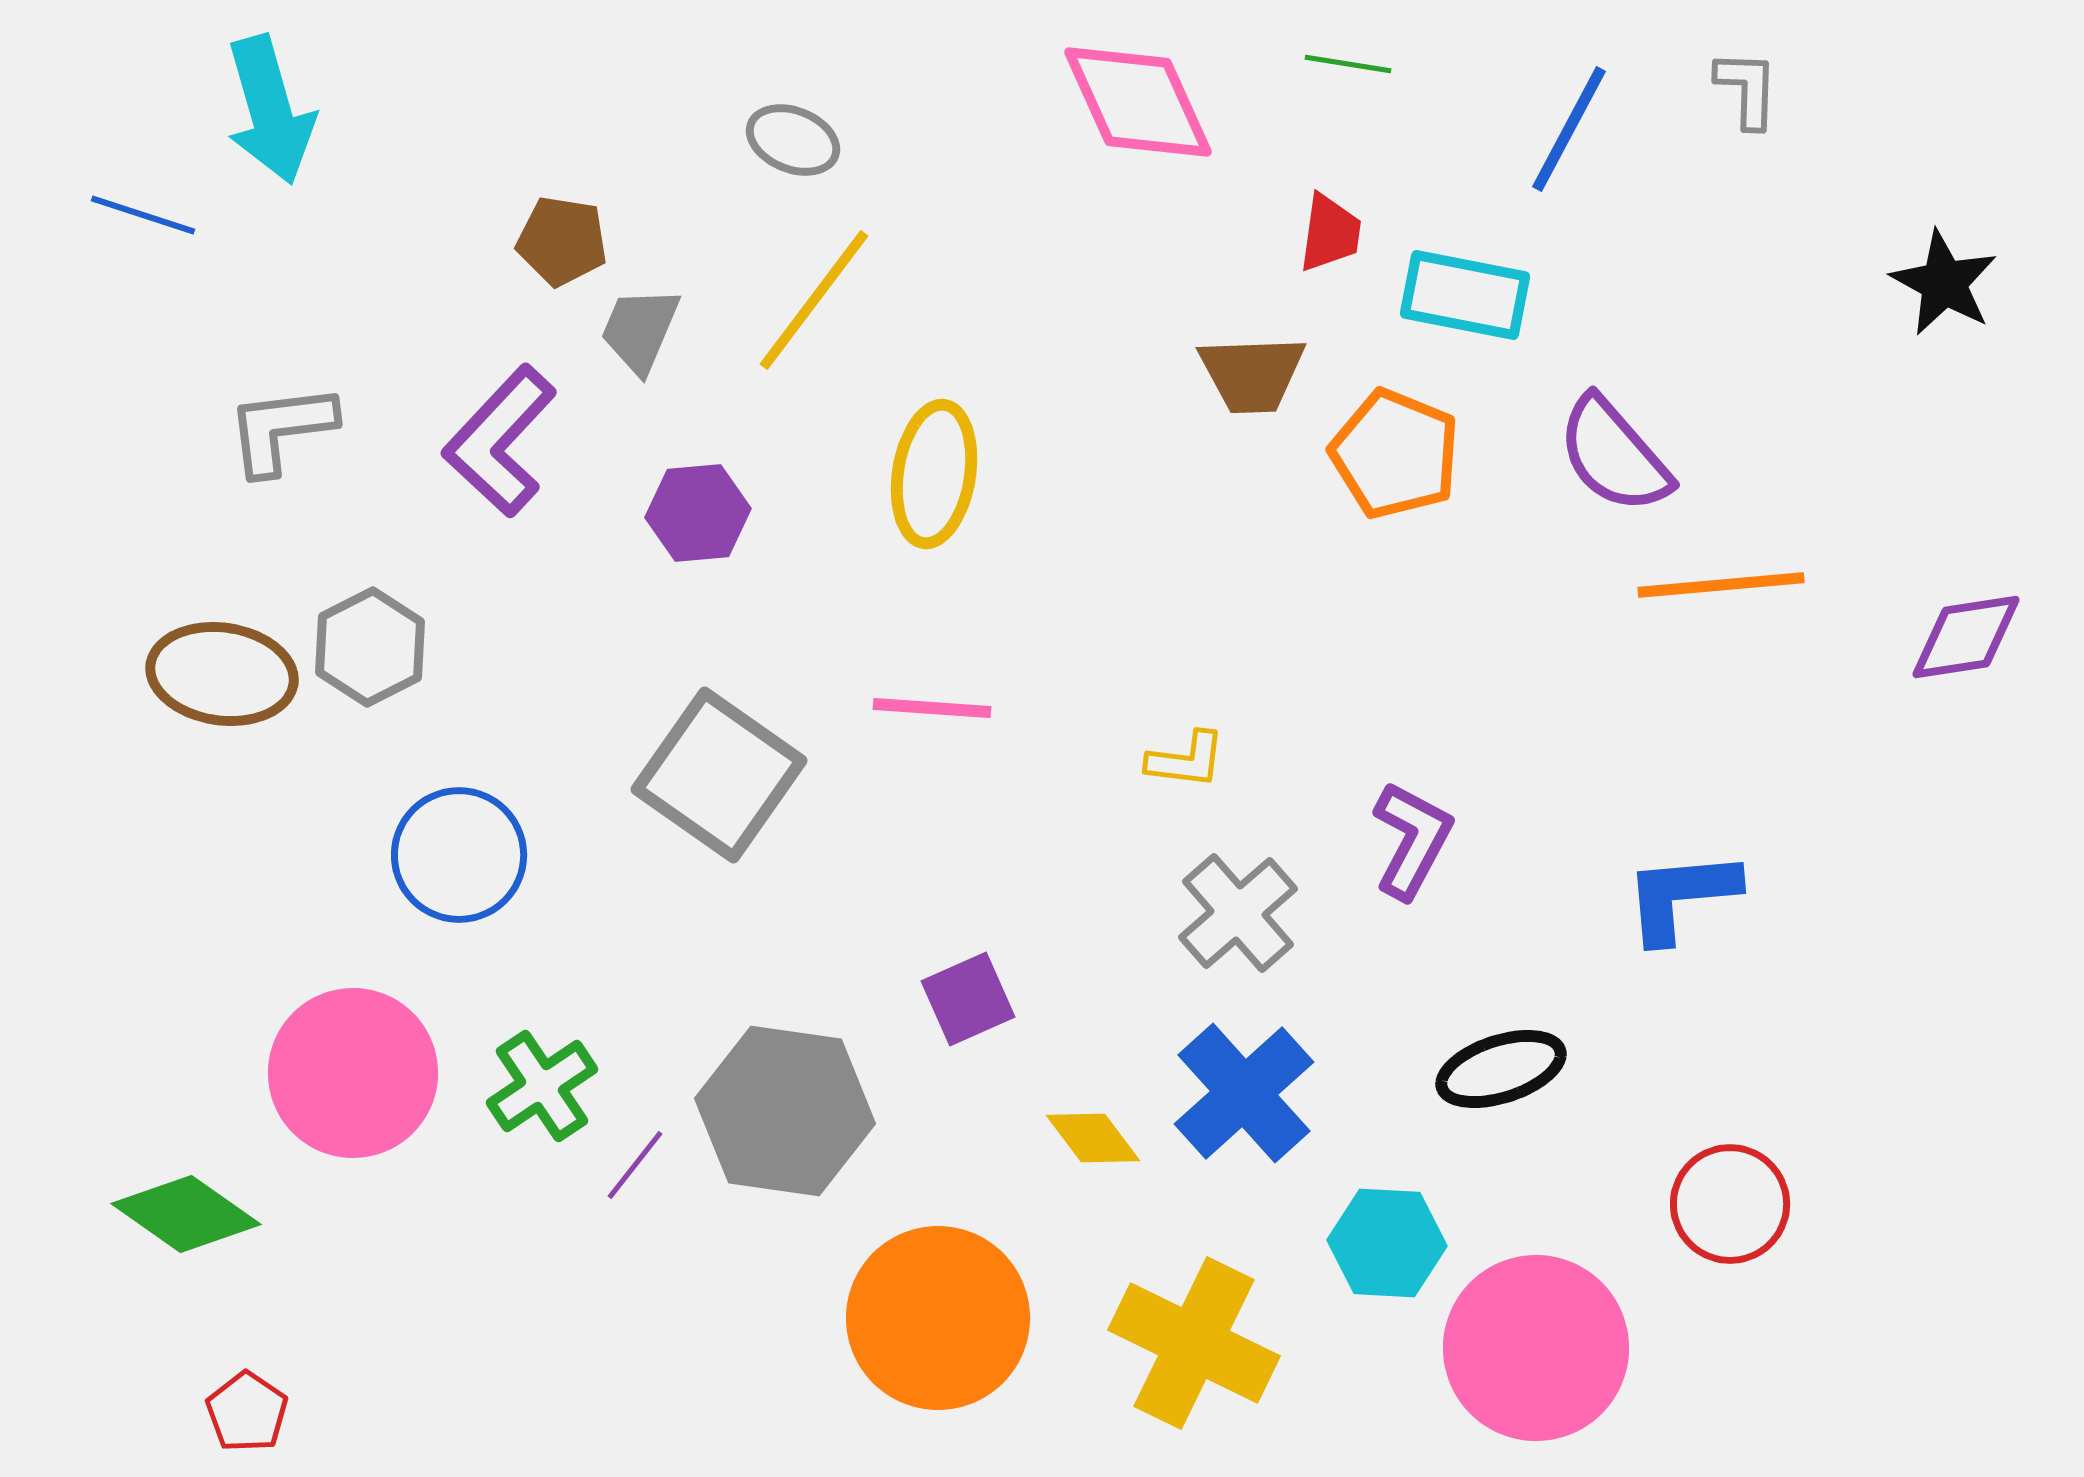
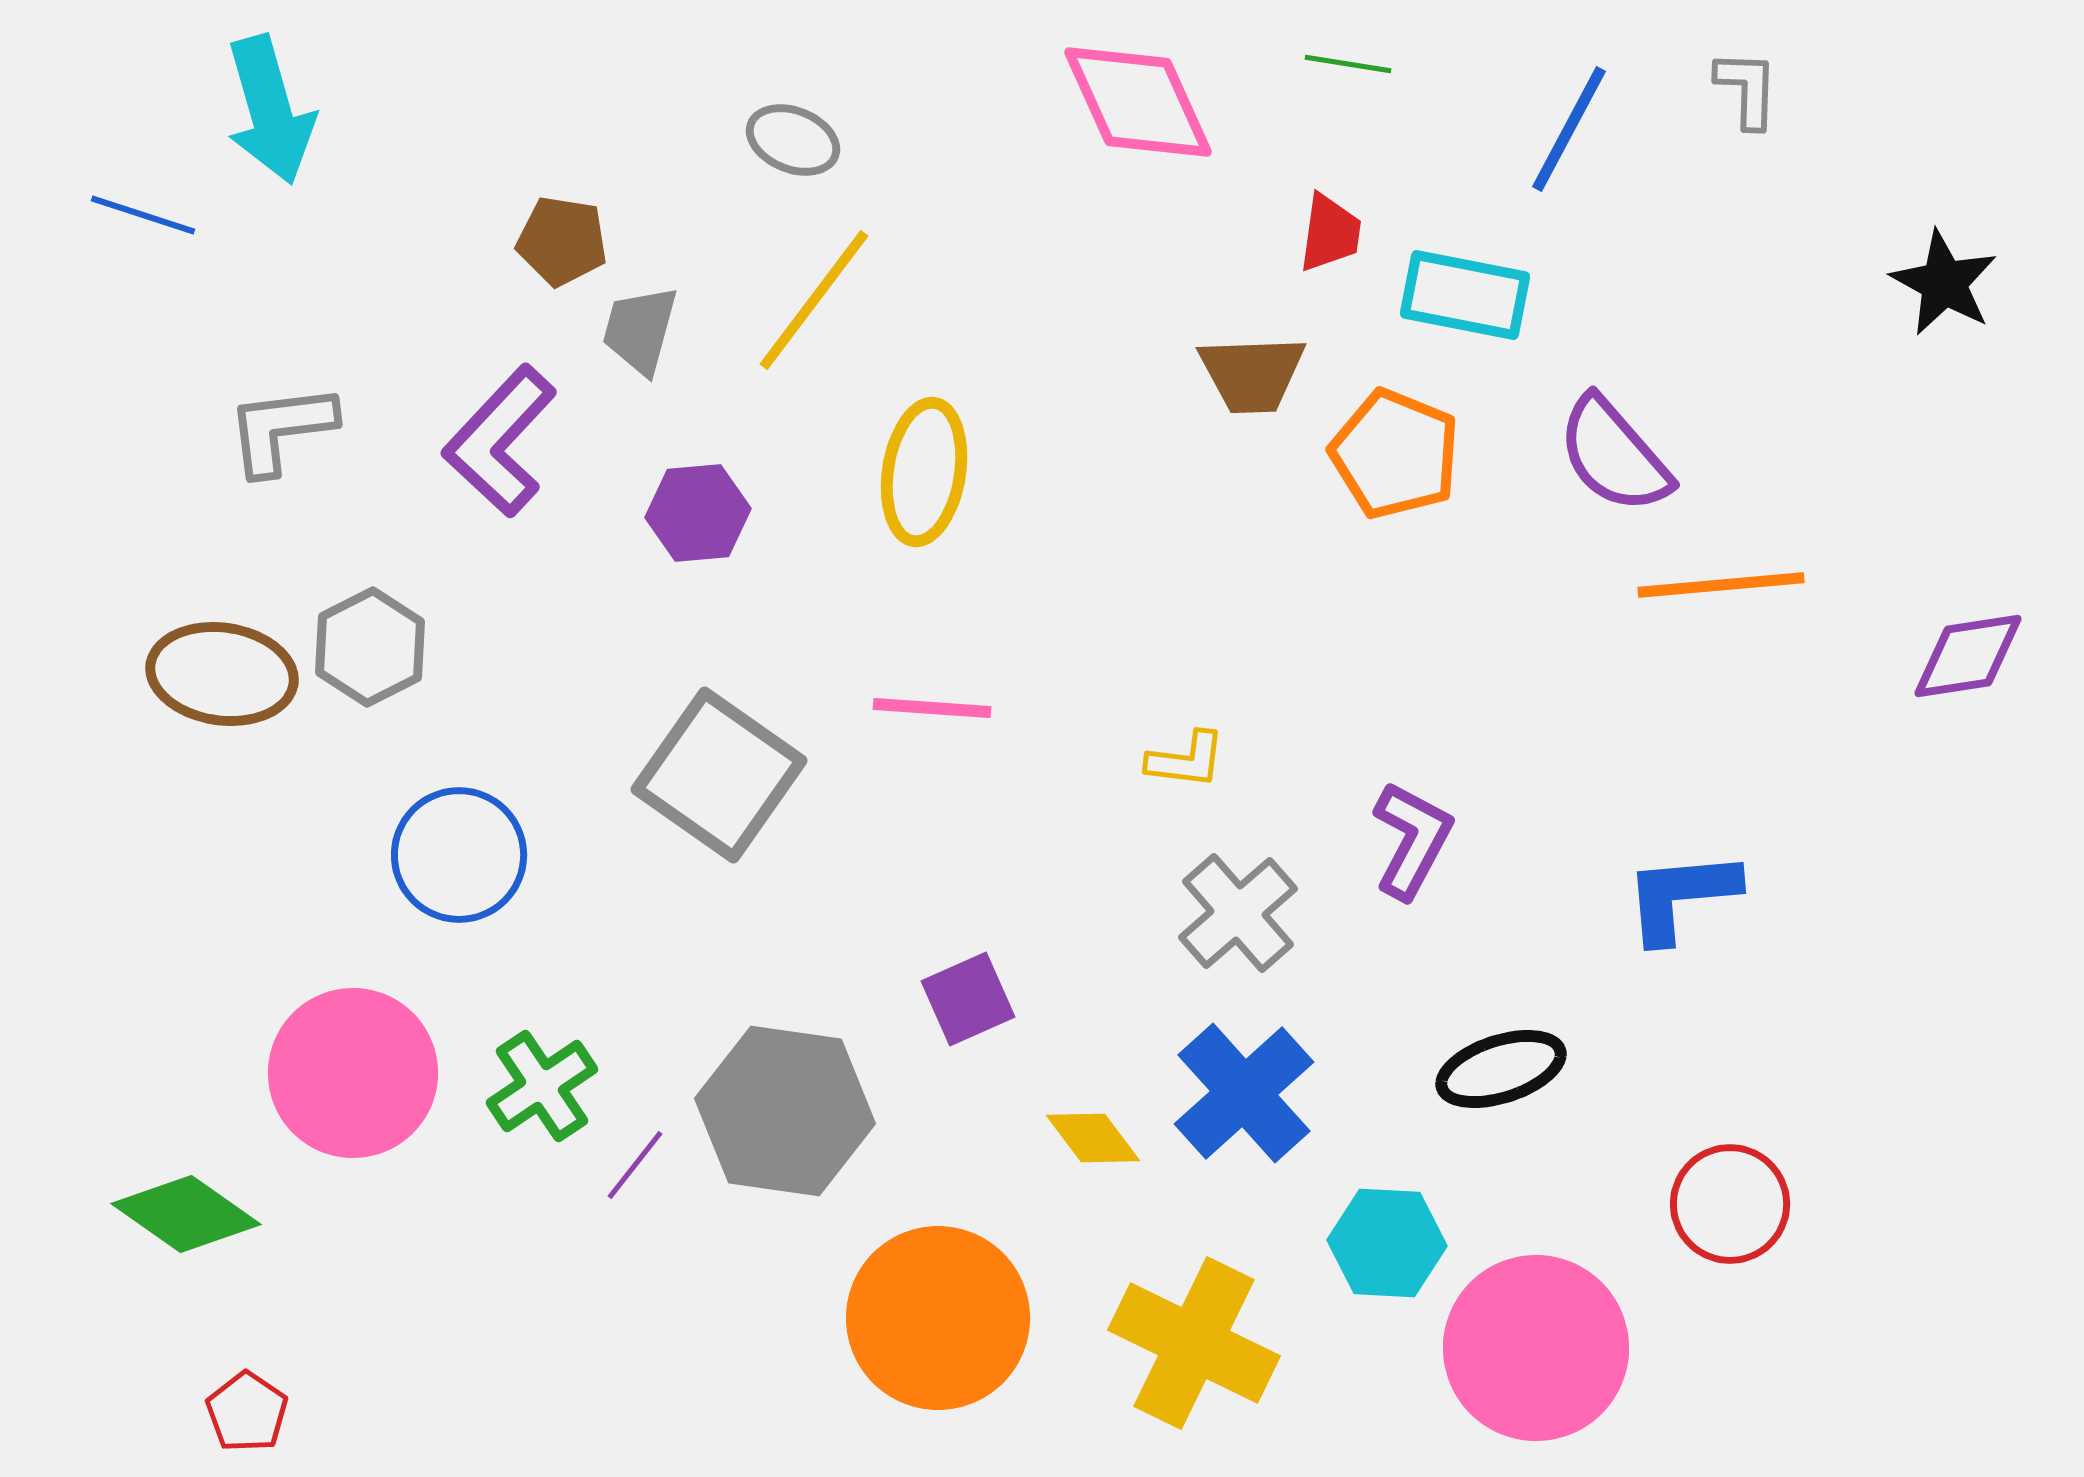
gray trapezoid at (640, 330): rotated 8 degrees counterclockwise
yellow ellipse at (934, 474): moved 10 px left, 2 px up
purple diamond at (1966, 637): moved 2 px right, 19 px down
